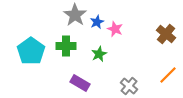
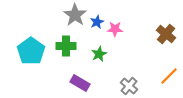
pink star: rotated 21 degrees counterclockwise
orange line: moved 1 px right, 1 px down
